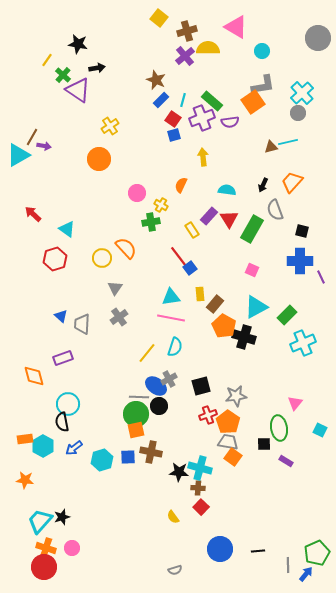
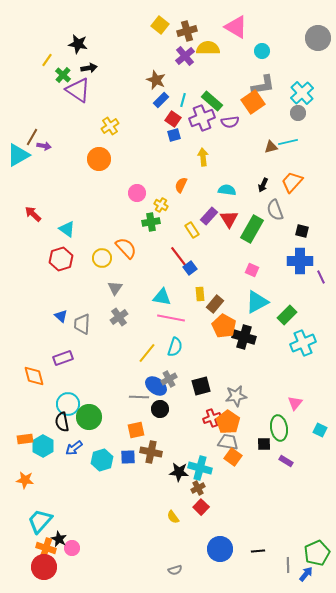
yellow square at (159, 18): moved 1 px right, 7 px down
black arrow at (97, 68): moved 8 px left
red hexagon at (55, 259): moved 6 px right
cyan triangle at (171, 297): moved 9 px left; rotated 18 degrees clockwise
cyan triangle at (256, 307): moved 1 px right, 5 px up
black circle at (159, 406): moved 1 px right, 3 px down
green circle at (136, 414): moved 47 px left, 3 px down
red cross at (208, 415): moved 4 px right, 3 px down
brown cross at (198, 488): rotated 32 degrees counterclockwise
black star at (62, 517): moved 3 px left, 22 px down; rotated 28 degrees counterclockwise
